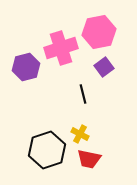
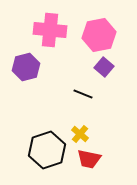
pink hexagon: moved 3 px down
pink cross: moved 11 px left, 18 px up; rotated 24 degrees clockwise
purple square: rotated 12 degrees counterclockwise
black line: rotated 54 degrees counterclockwise
yellow cross: rotated 12 degrees clockwise
